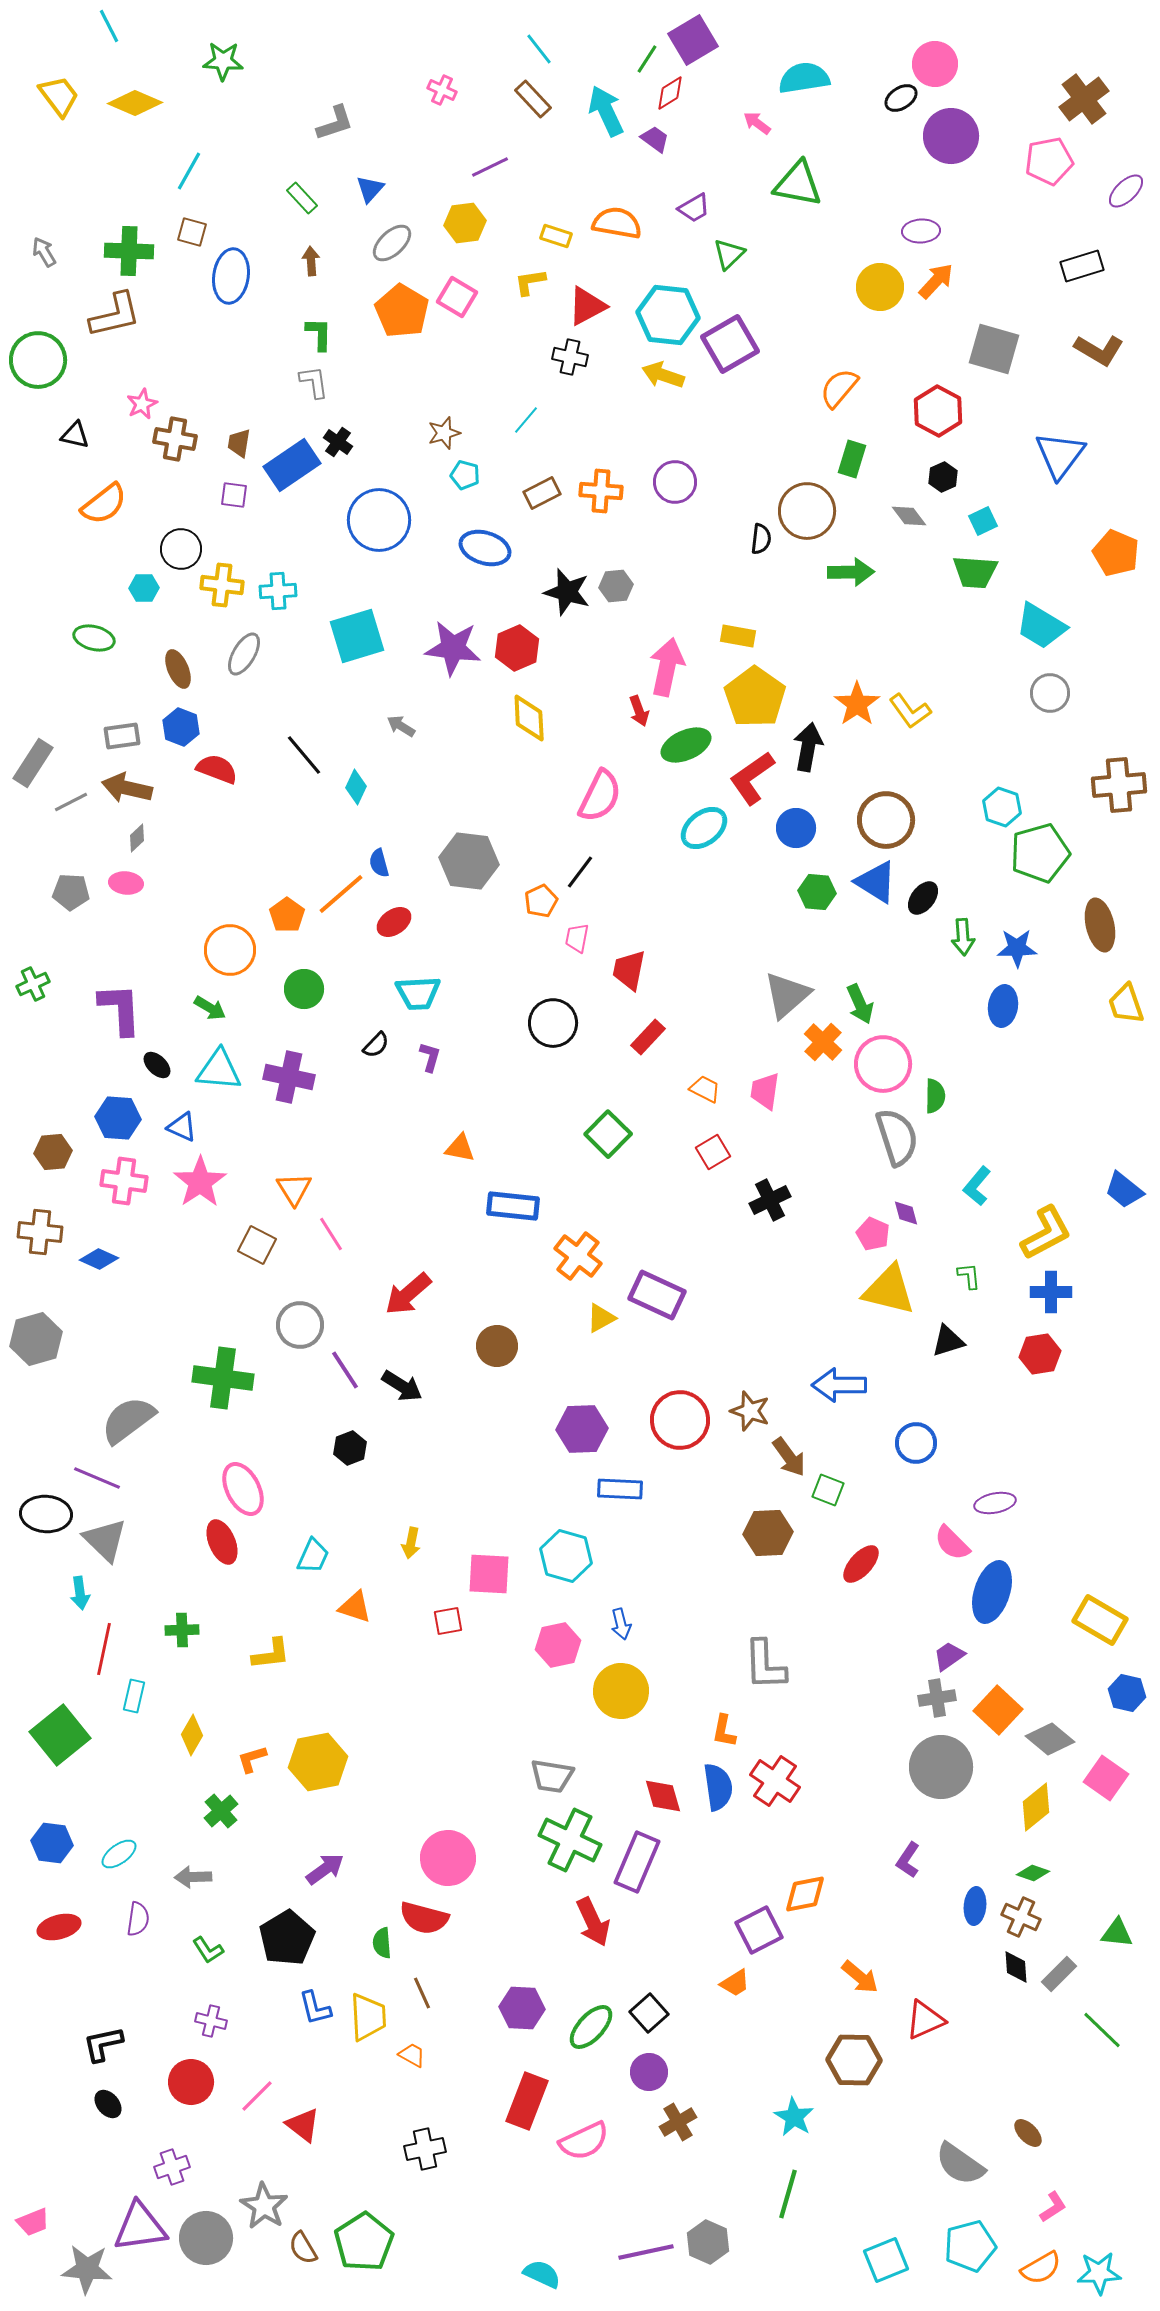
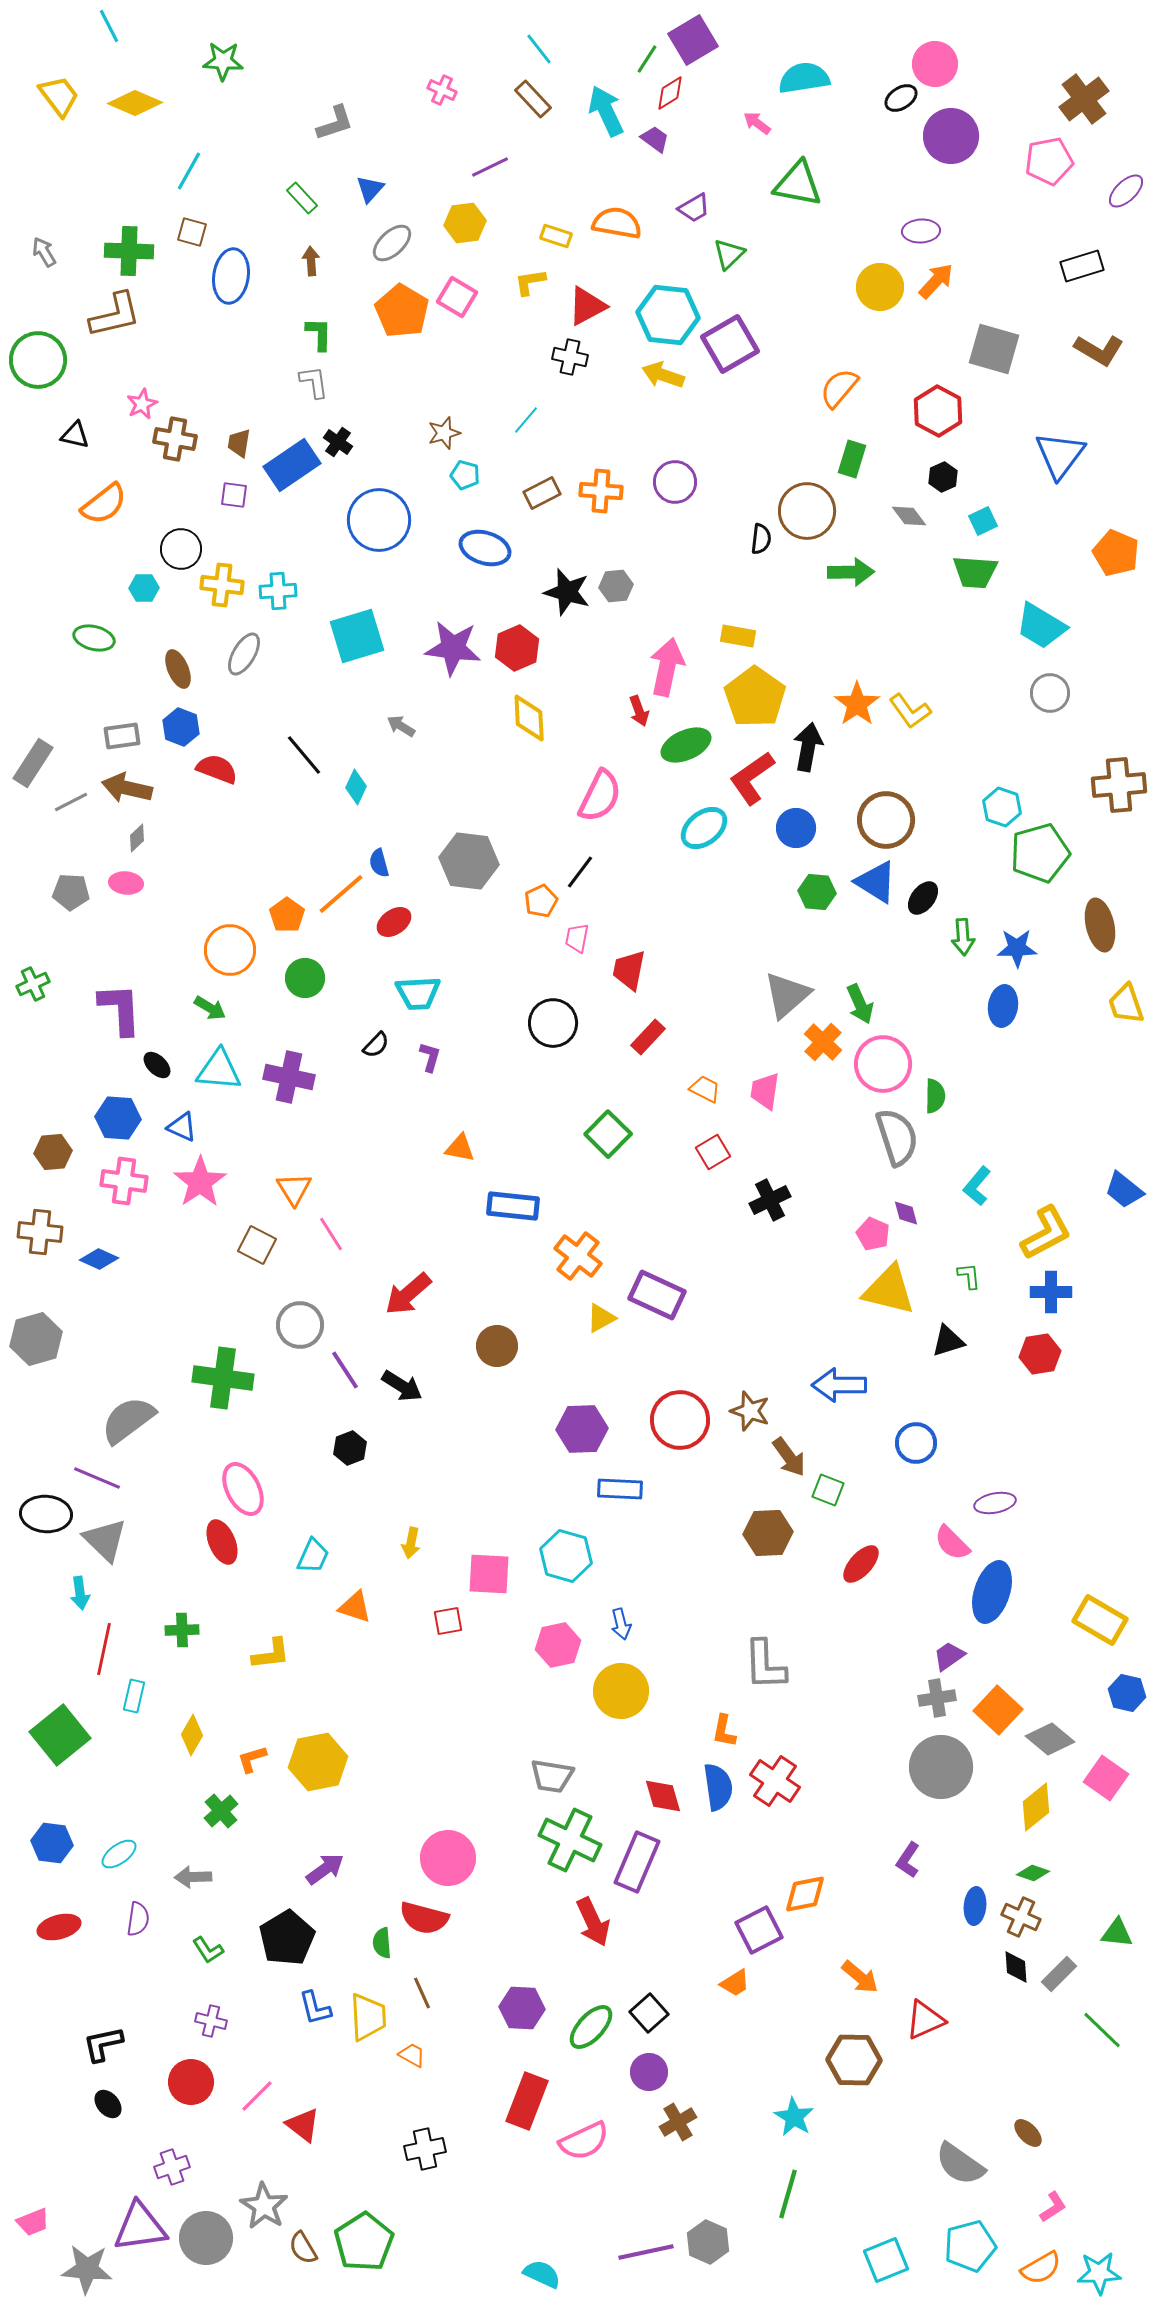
green circle at (304, 989): moved 1 px right, 11 px up
